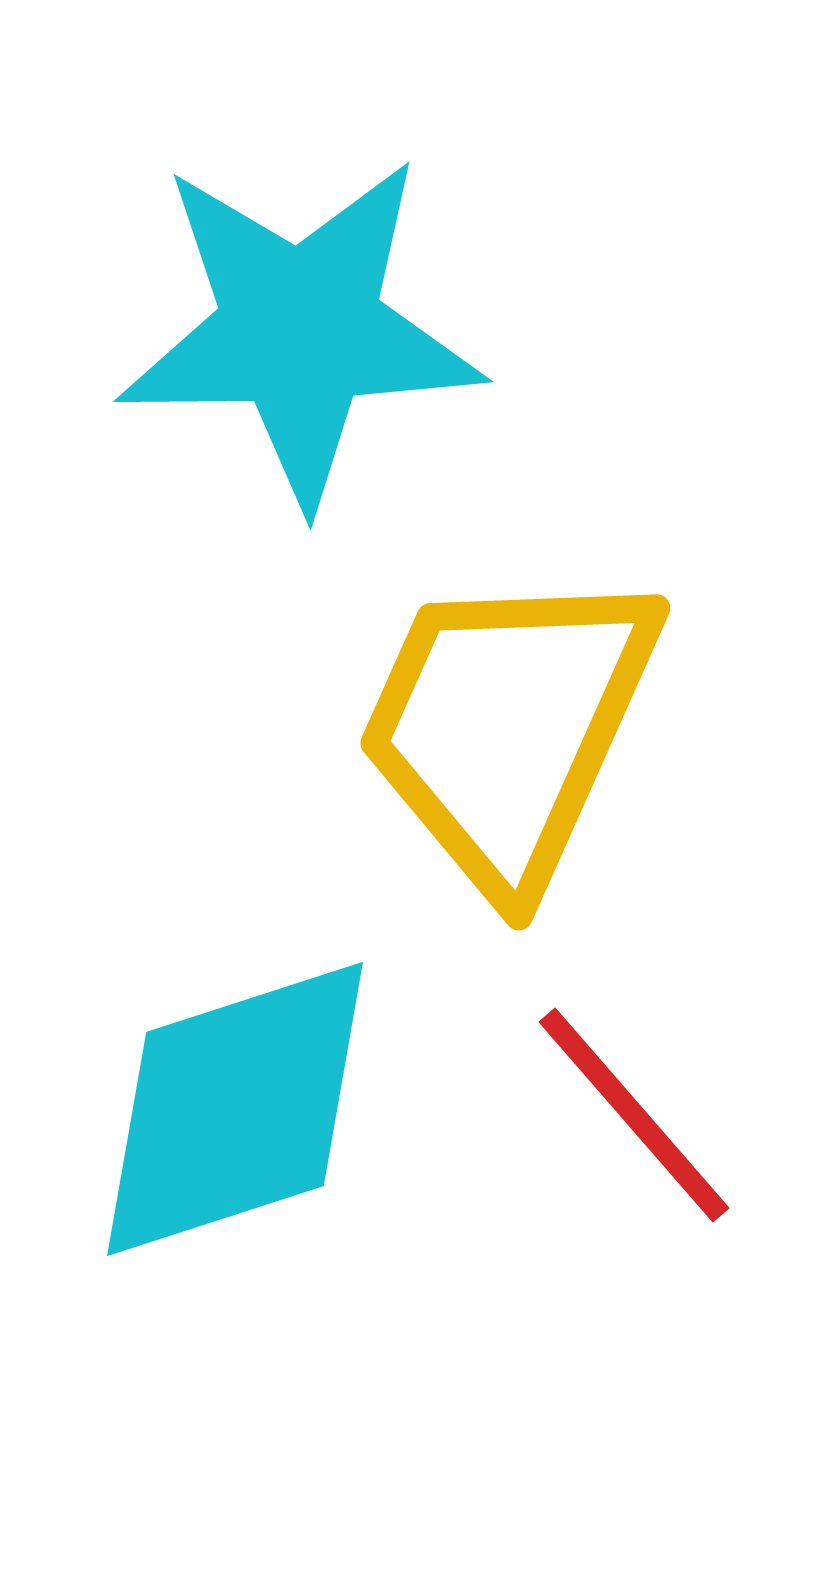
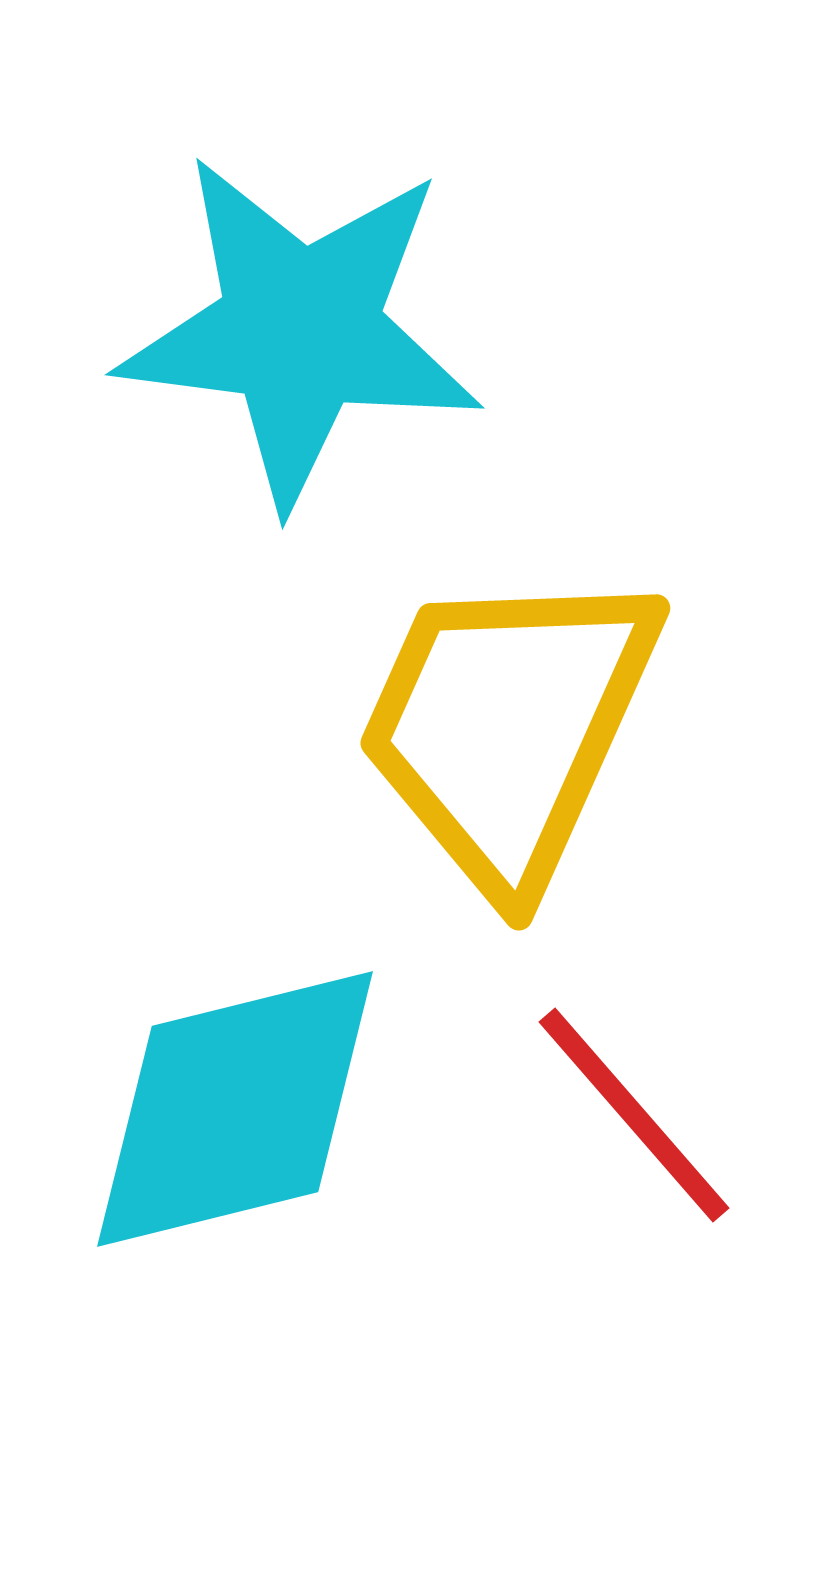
cyan star: rotated 8 degrees clockwise
cyan diamond: rotated 4 degrees clockwise
